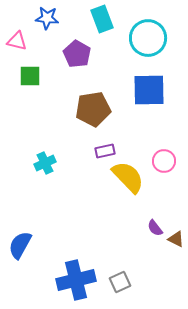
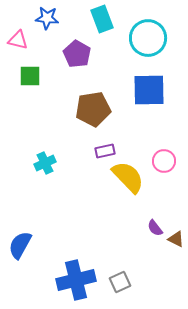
pink triangle: moved 1 px right, 1 px up
